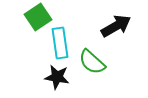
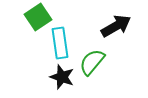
green semicircle: rotated 88 degrees clockwise
black star: moved 5 px right; rotated 10 degrees clockwise
